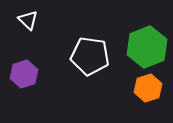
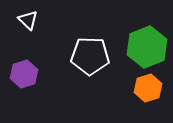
white pentagon: rotated 6 degrees counterclockwise
